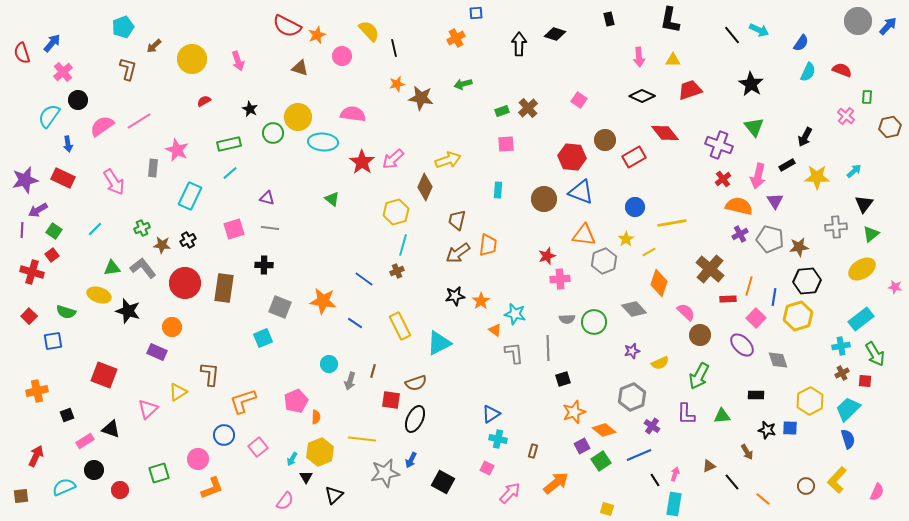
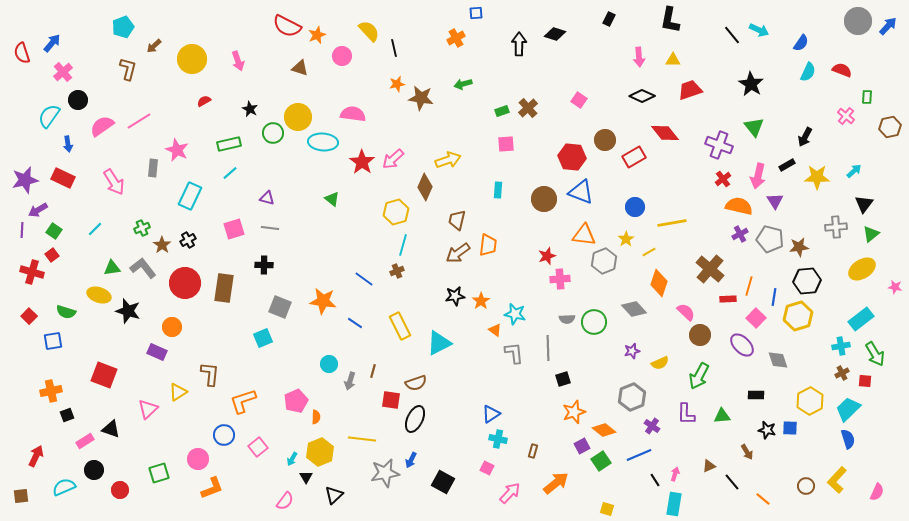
black rectangle at (609, 19): rotated 40 degrees clockwise
brown star at (162, 245): rotated 30 degrees clockwise
orange cross at (37, 391): moved 14 px right
